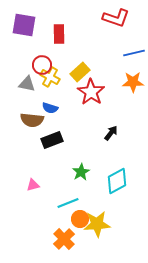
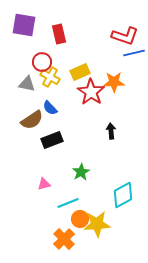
red L-shape: moved 9 px right, 18 px down
red rectangle: rotated 12 degrees counterclockwise
red circle: moved 3 px up
yellow rectangle: rotated 18 degrees clockwise
orange star: moved 19 px left
blue semicircle: rotated 28 degrees clockwise
brown semicircle: rotated 40 degrees counterclockwise
black arrow: moved 2 px up; rotated 42 degrees counterclockwise
cyan diamond: moved 6 px right, 14 px down
pink triangle: moved 11 px right, 1 px up
